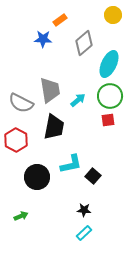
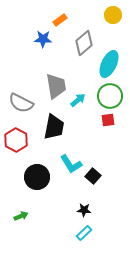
gray trapezoid: moved 6 px right, 4 px up
cyan L-shape: rotated 70 degrees clockwise
